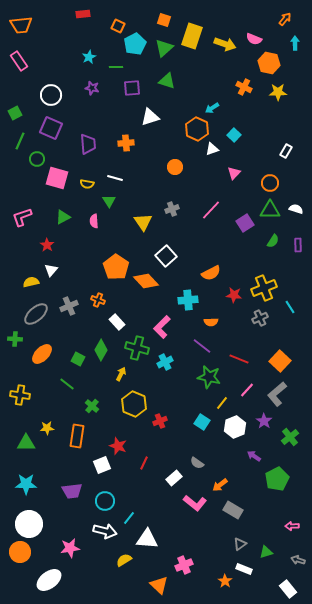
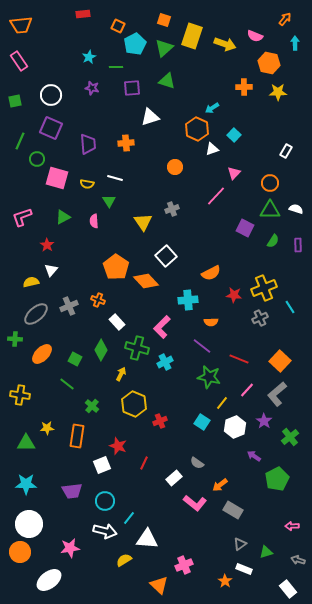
pink semicircle at (254, 39): moved 1 px right, 3 px up
orange cross at (244, 87): rotated 28 degrees counterclockwise
green square at (15, 113): moved 12 px up; rotated 16 degrees clockwise
pink line at (211, 210): moved 5 px right, 14 px up
purple square at (245, 223): moved 5 px down; rotated 30 degrees counterclockwise
green square at (78, 359): moved 3 px left
